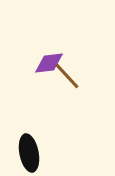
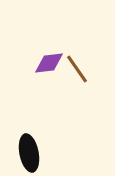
brown line: moved 10 px right, 7 px up; rotated 8 degrees clockwise
